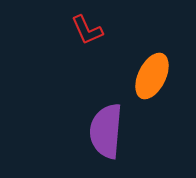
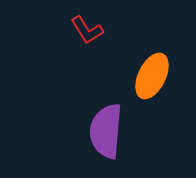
red L-shape: rotated 8 degrees counterclockwise
